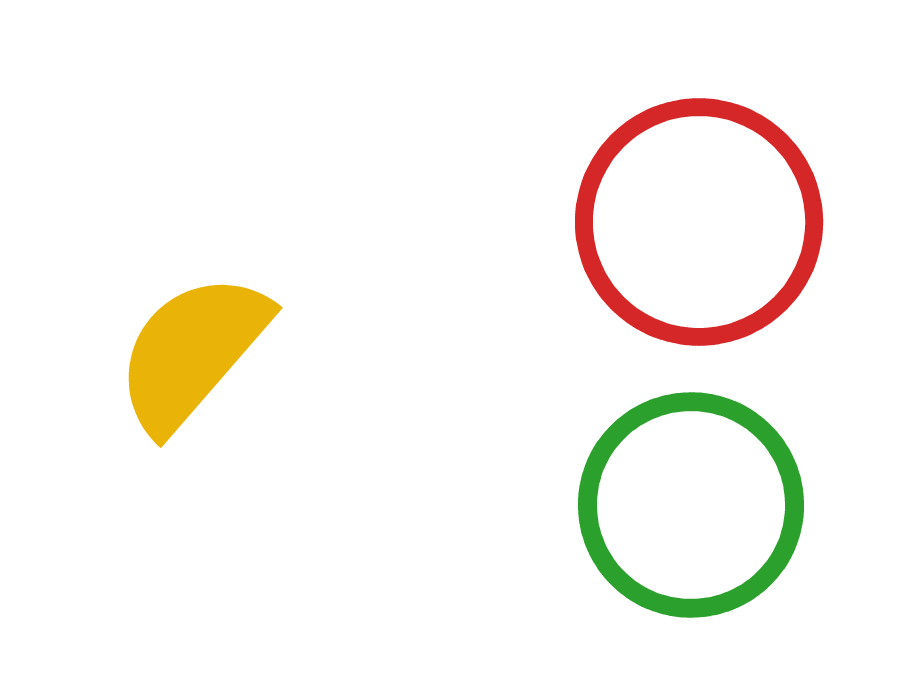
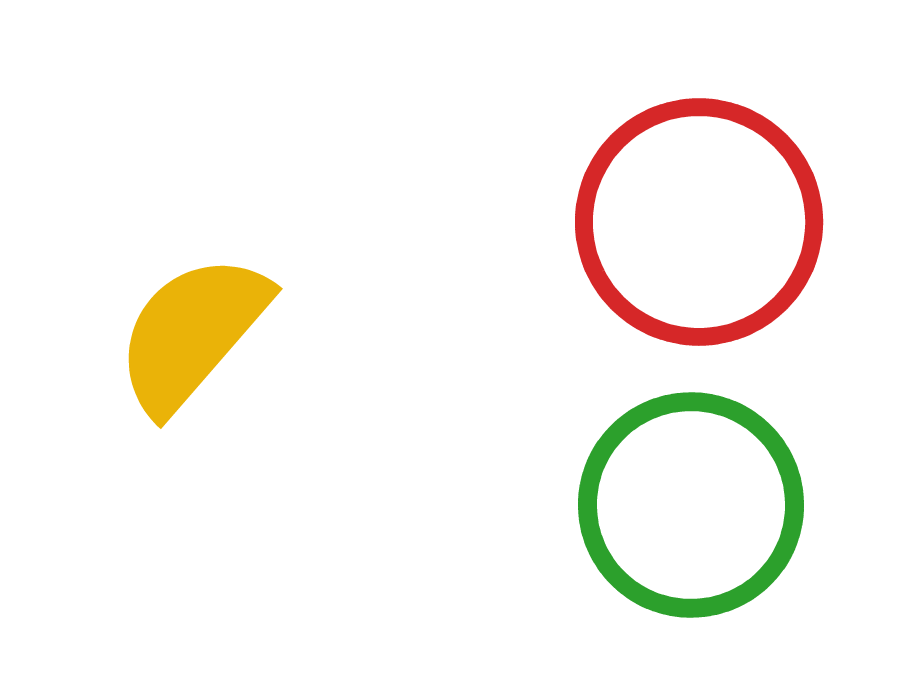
yellow semicircle: moved 19 px up
